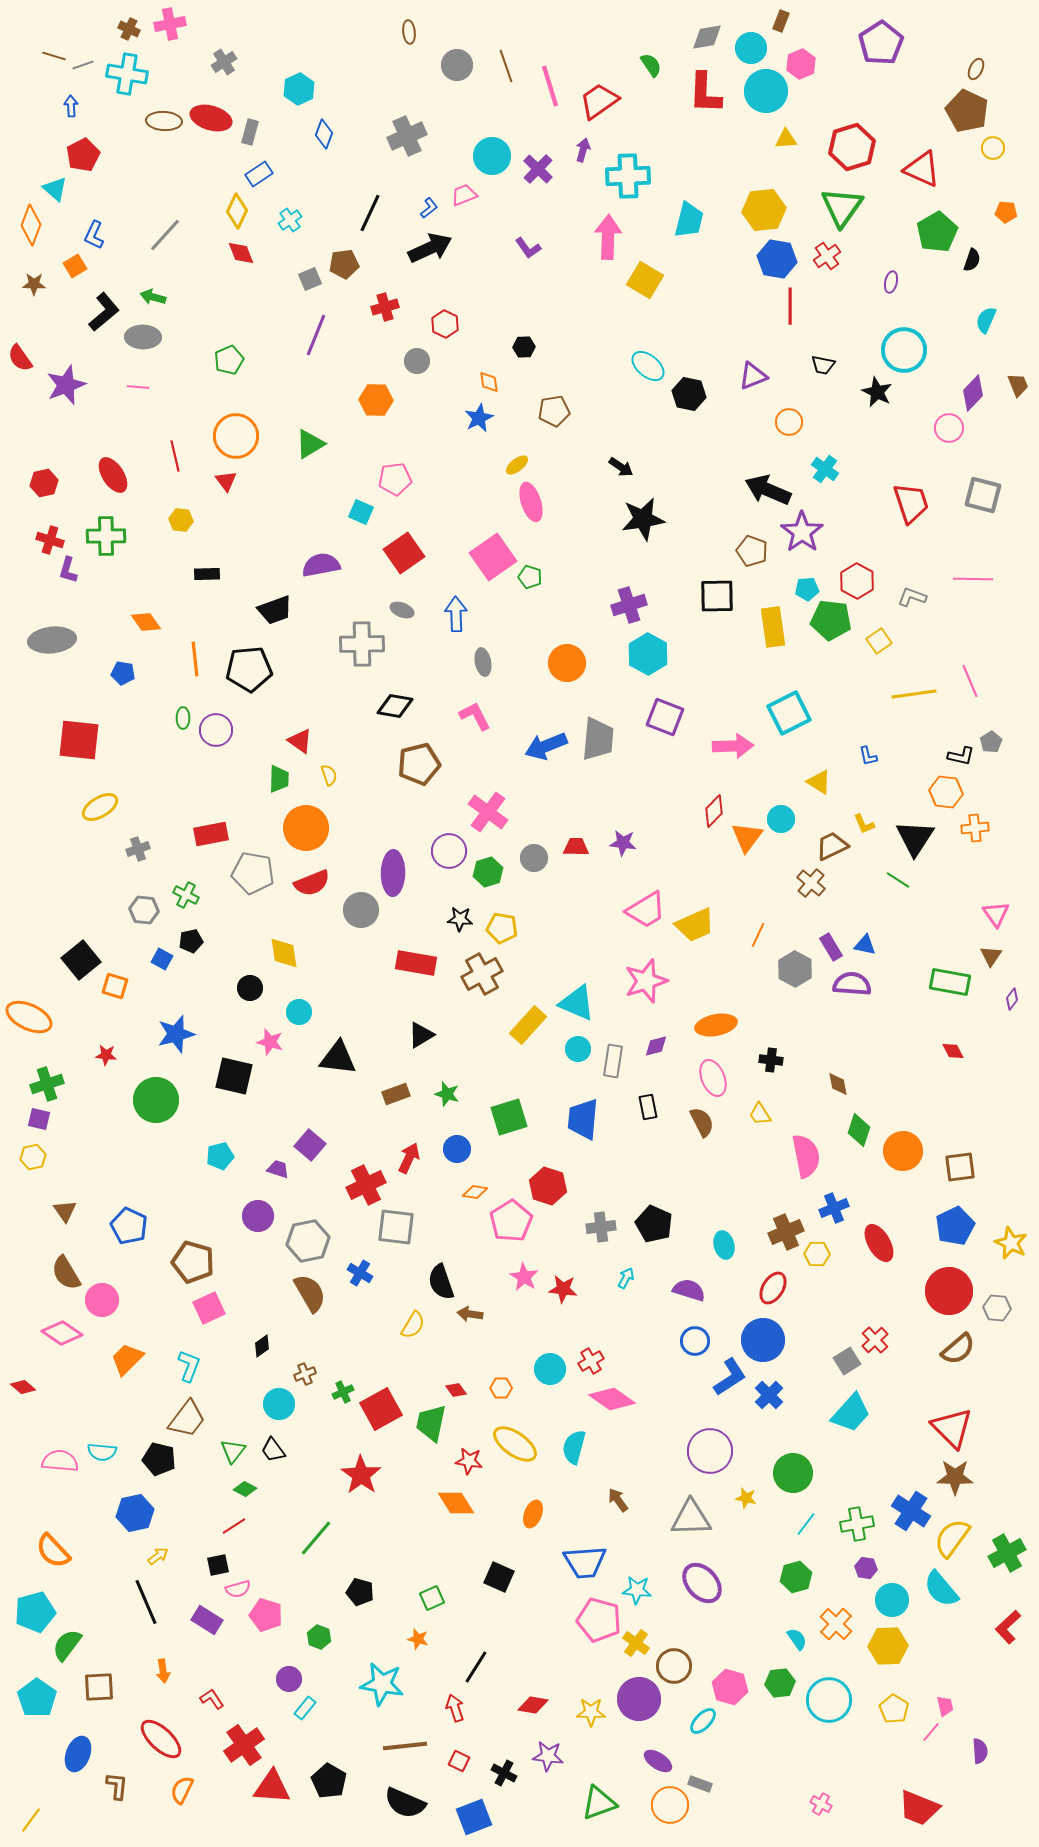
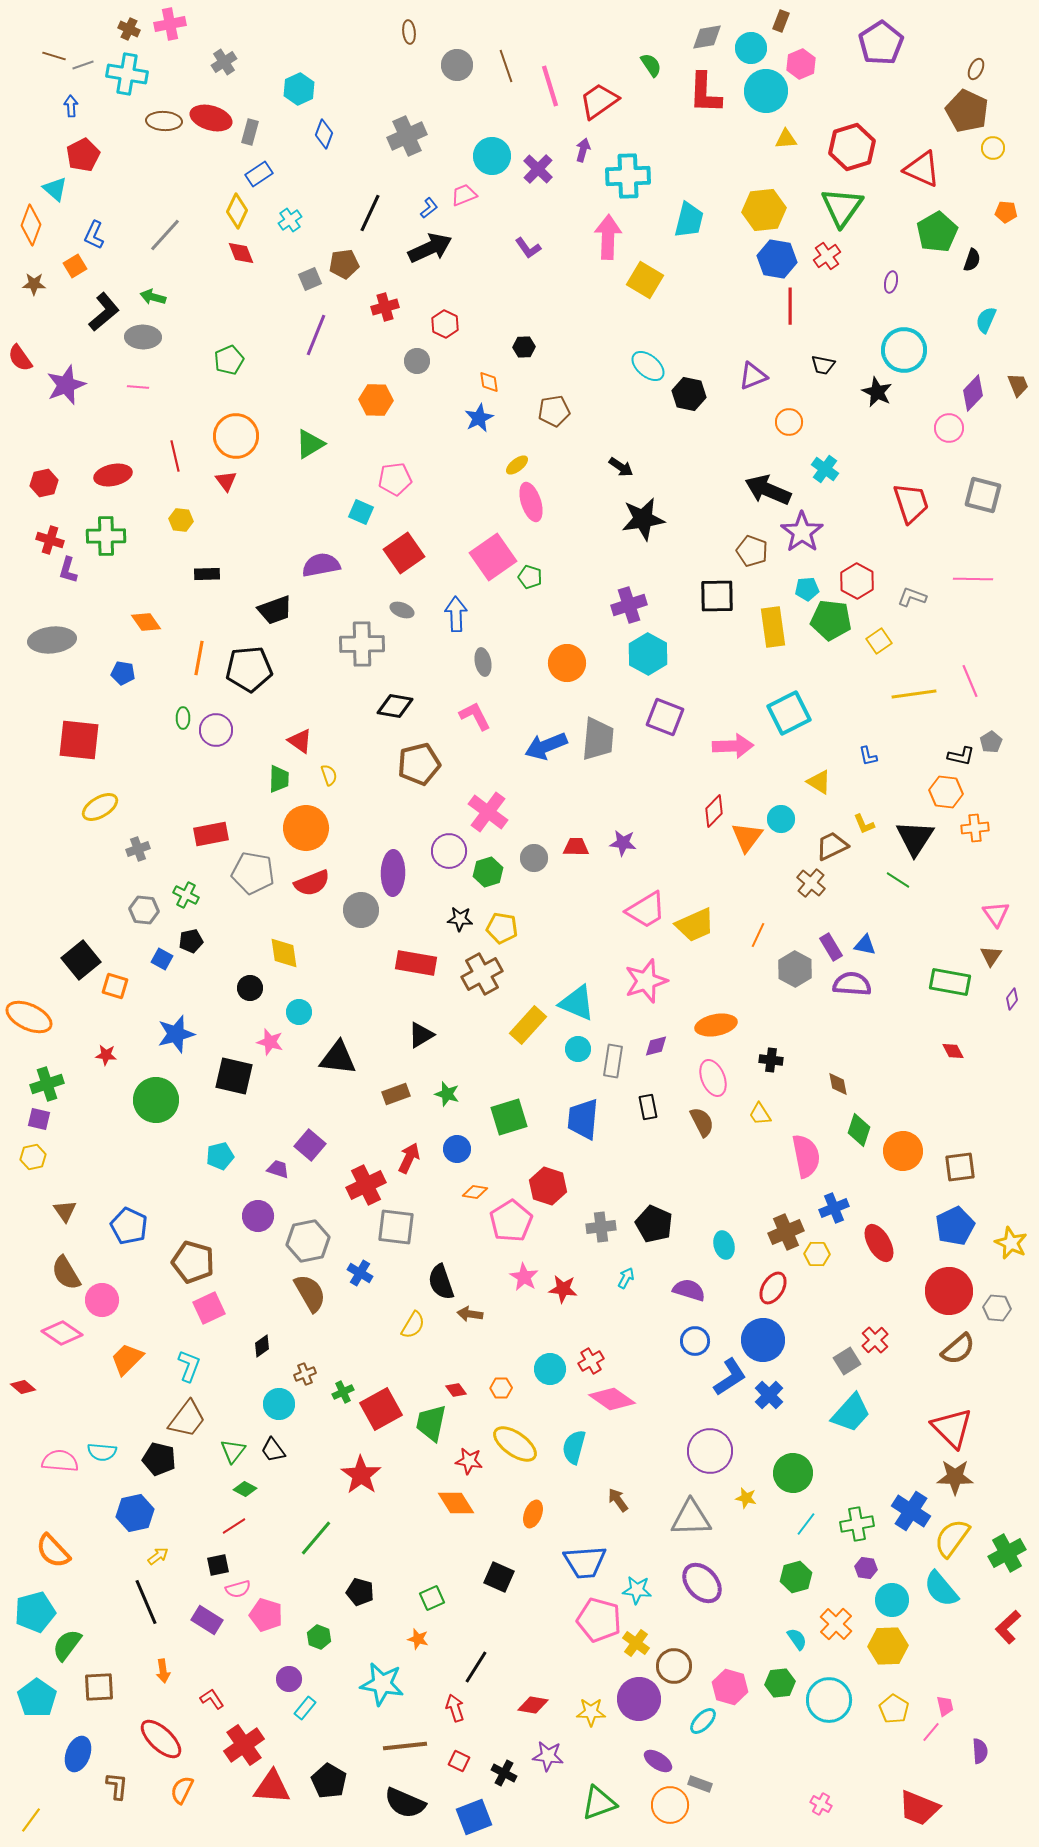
red ellipse at (113, 475): rotated 69 degrees counterclockwise
orange line at (195, 659): moved 4 px right, 1 px up; rotated 16 degrees clockwise
